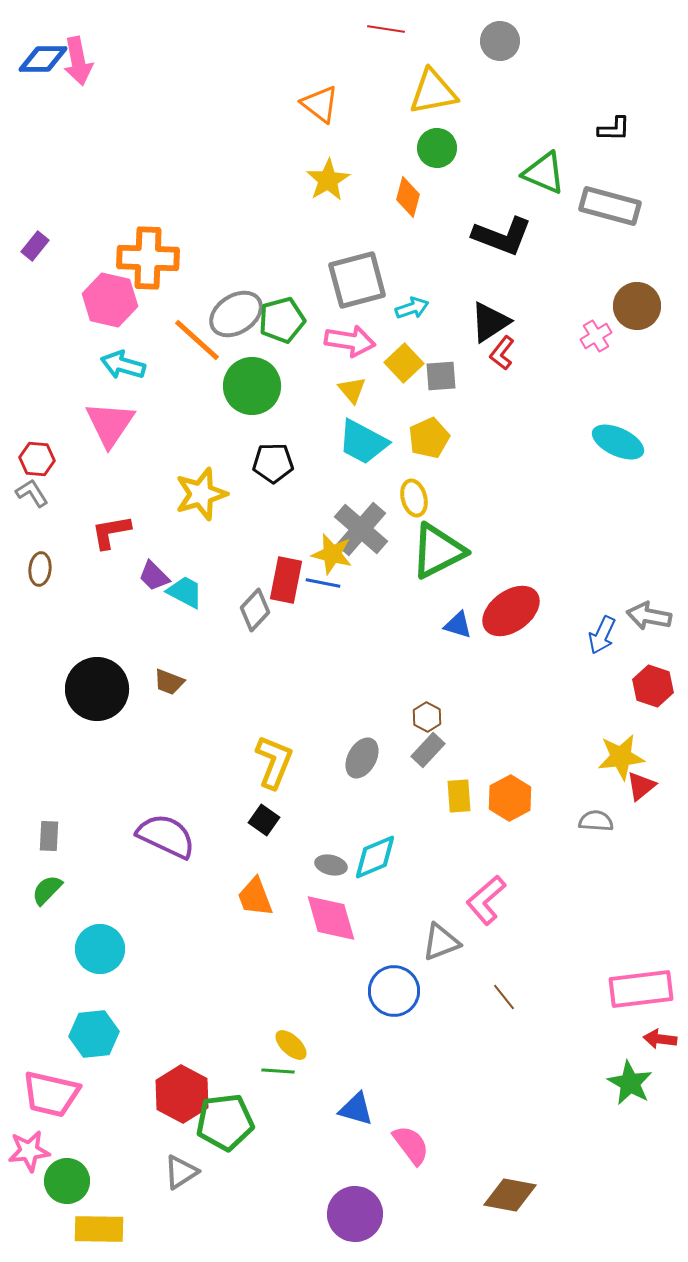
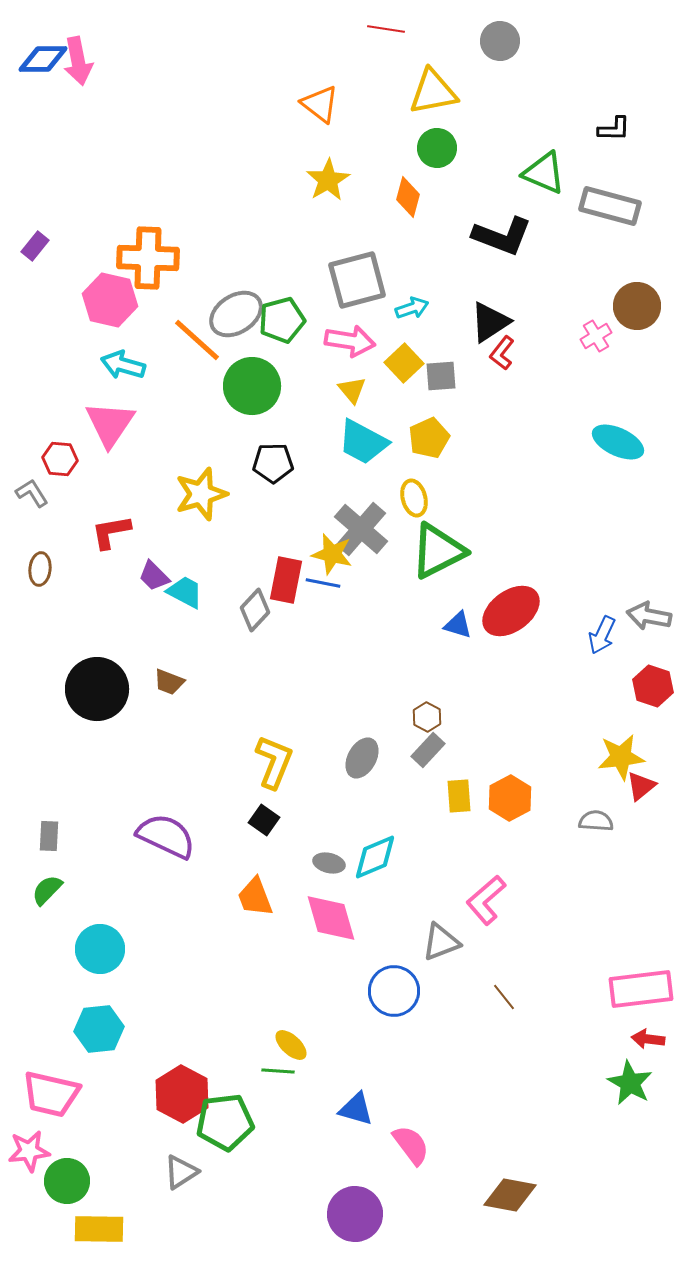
red hexagon at (37, 459): moved 23 px right
gray ellipse at (331, 865): moved 2 px left, 2 px up
cyan hexagon at (94, 1034): moved 5 px right, 5 px up
red arrow at (660, 1039): moved 12 px left
